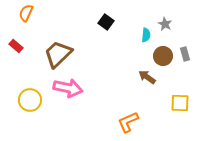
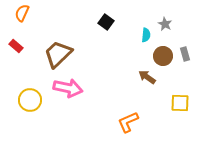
orange semicircle: moved 4 px left
